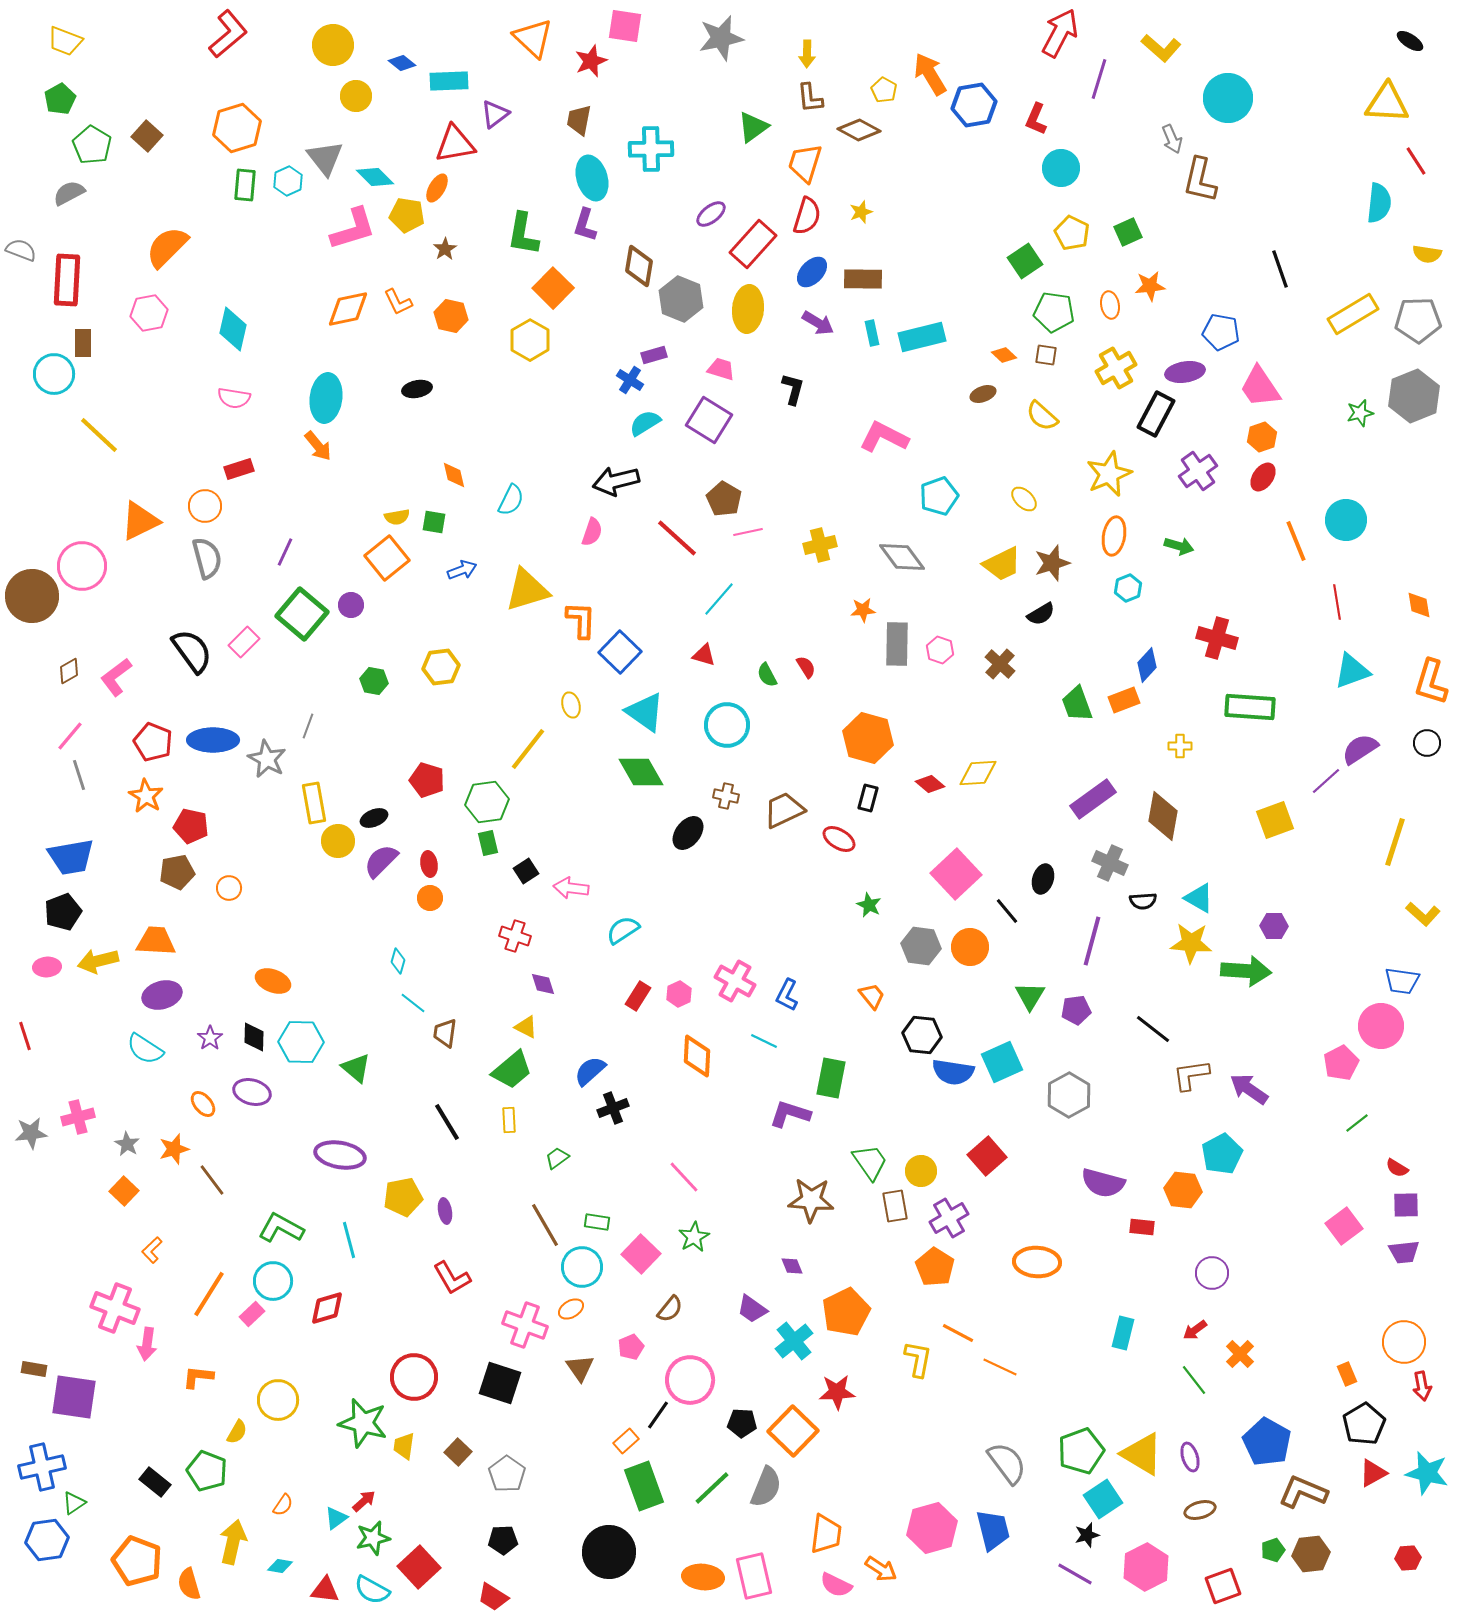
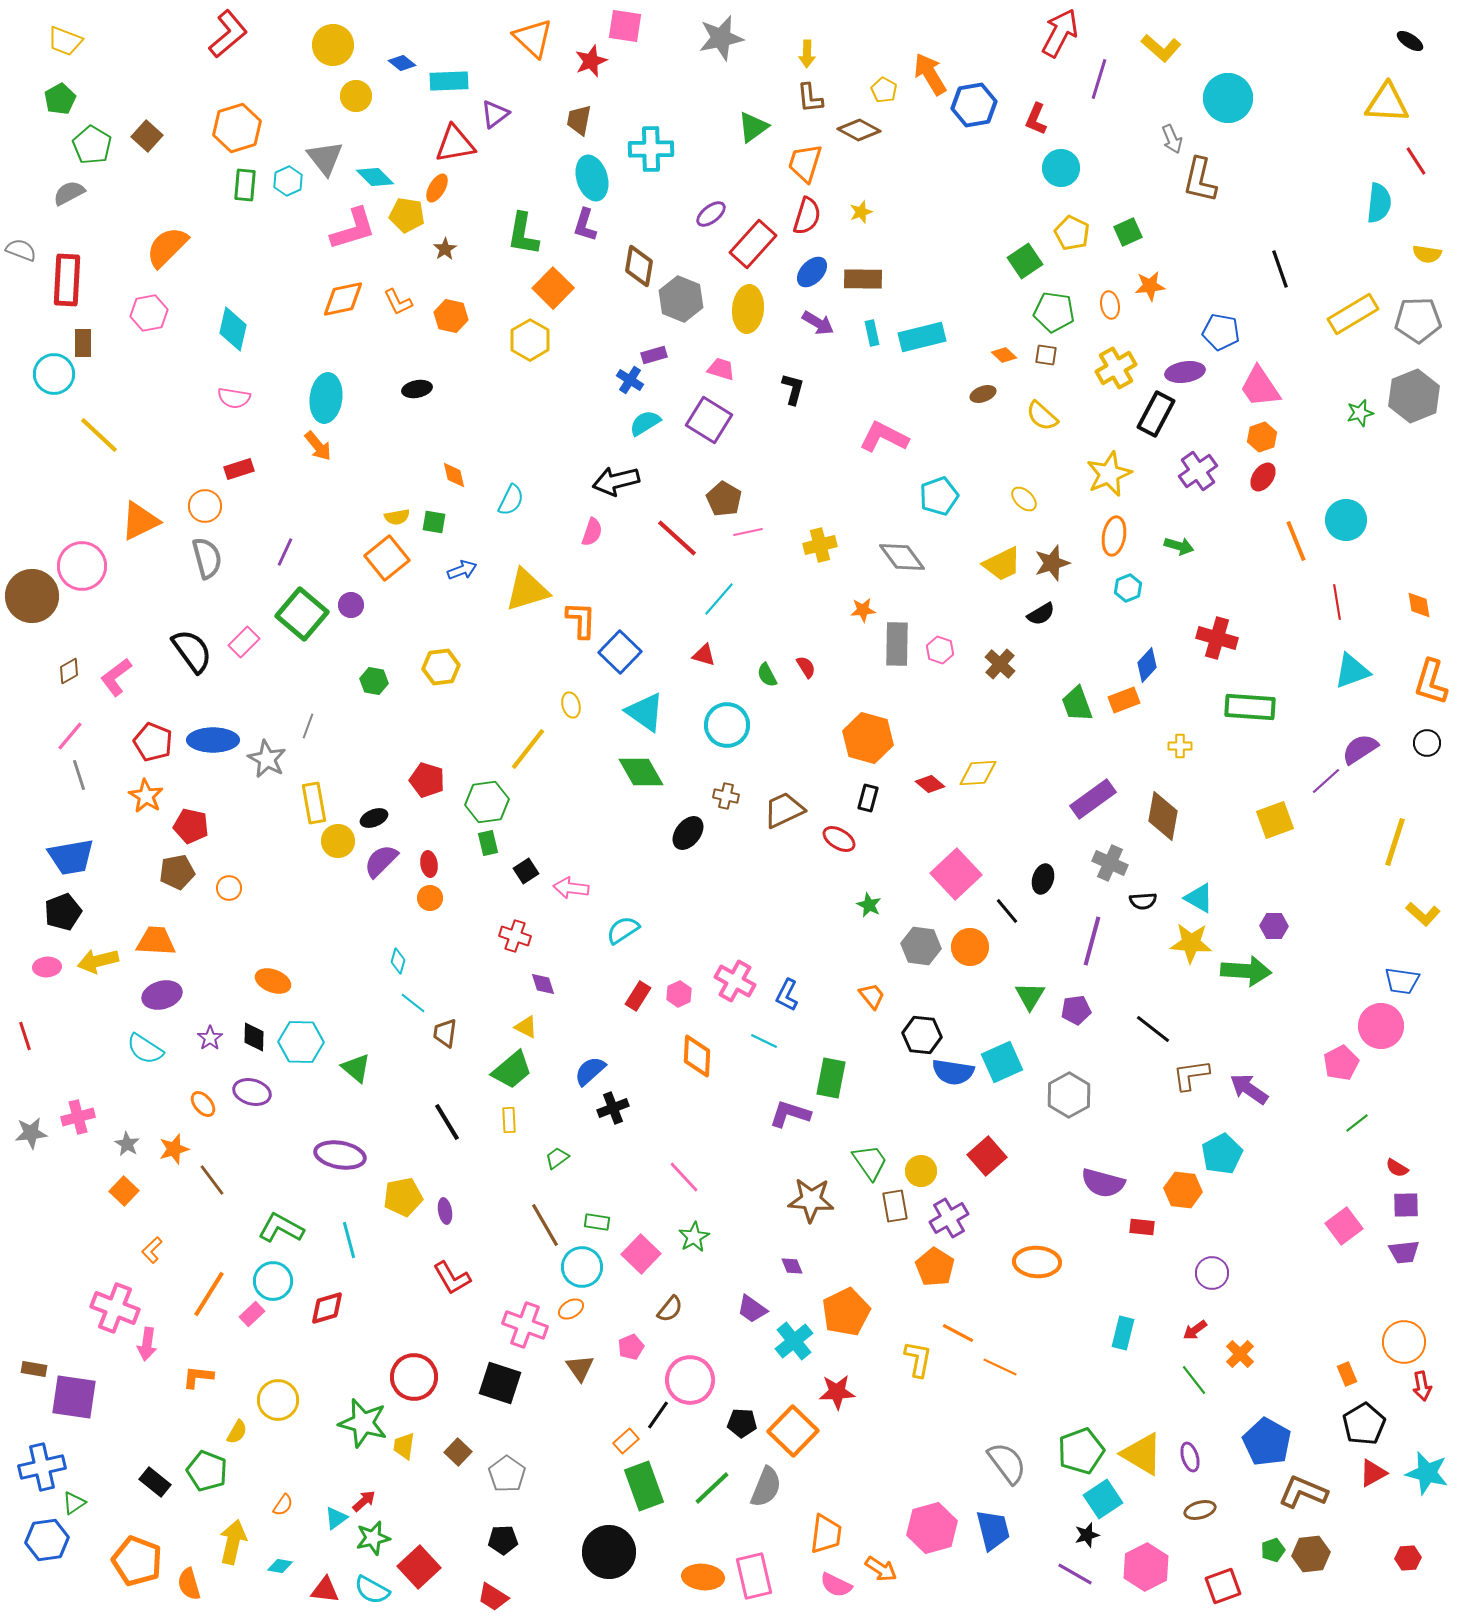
orange diamond at (348, 309): moved 5 px left, 10 px up
